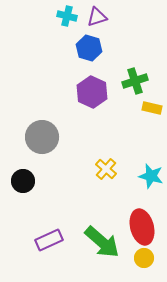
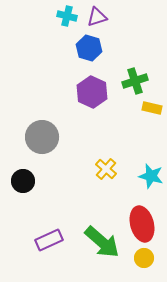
red ellipse: moved 3 px up
